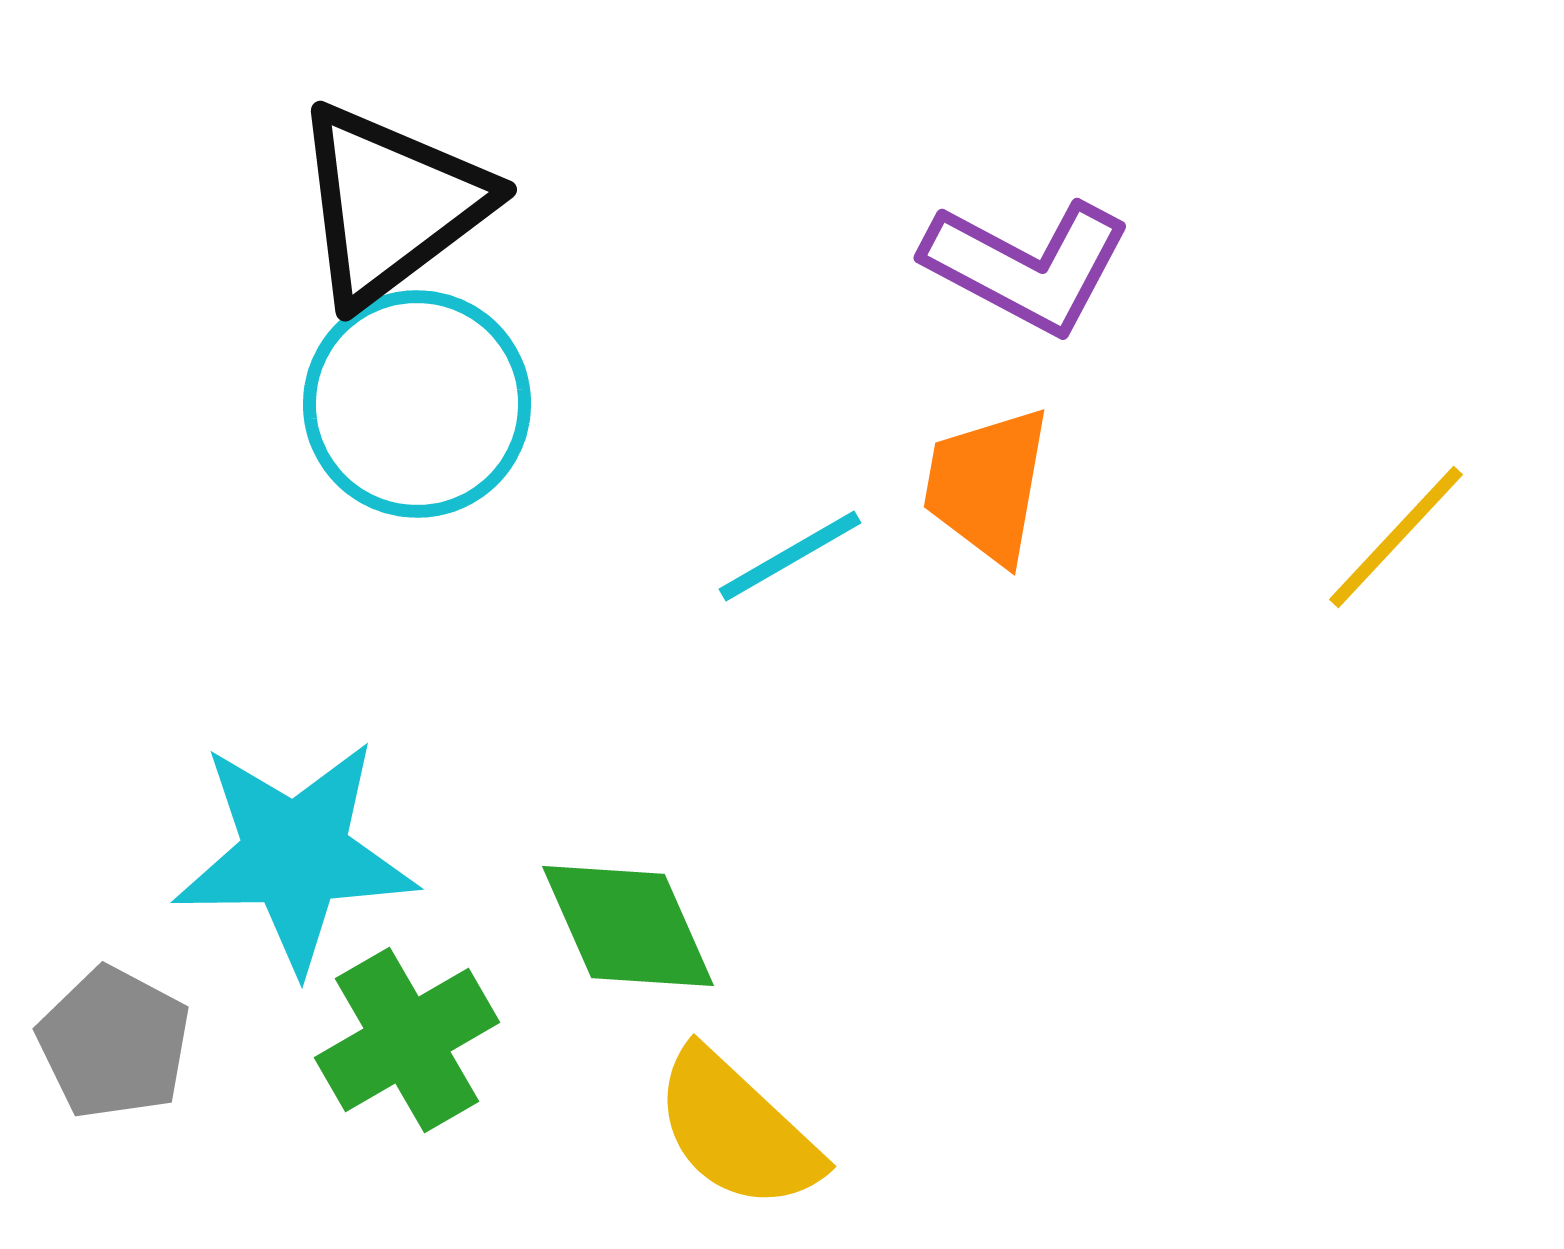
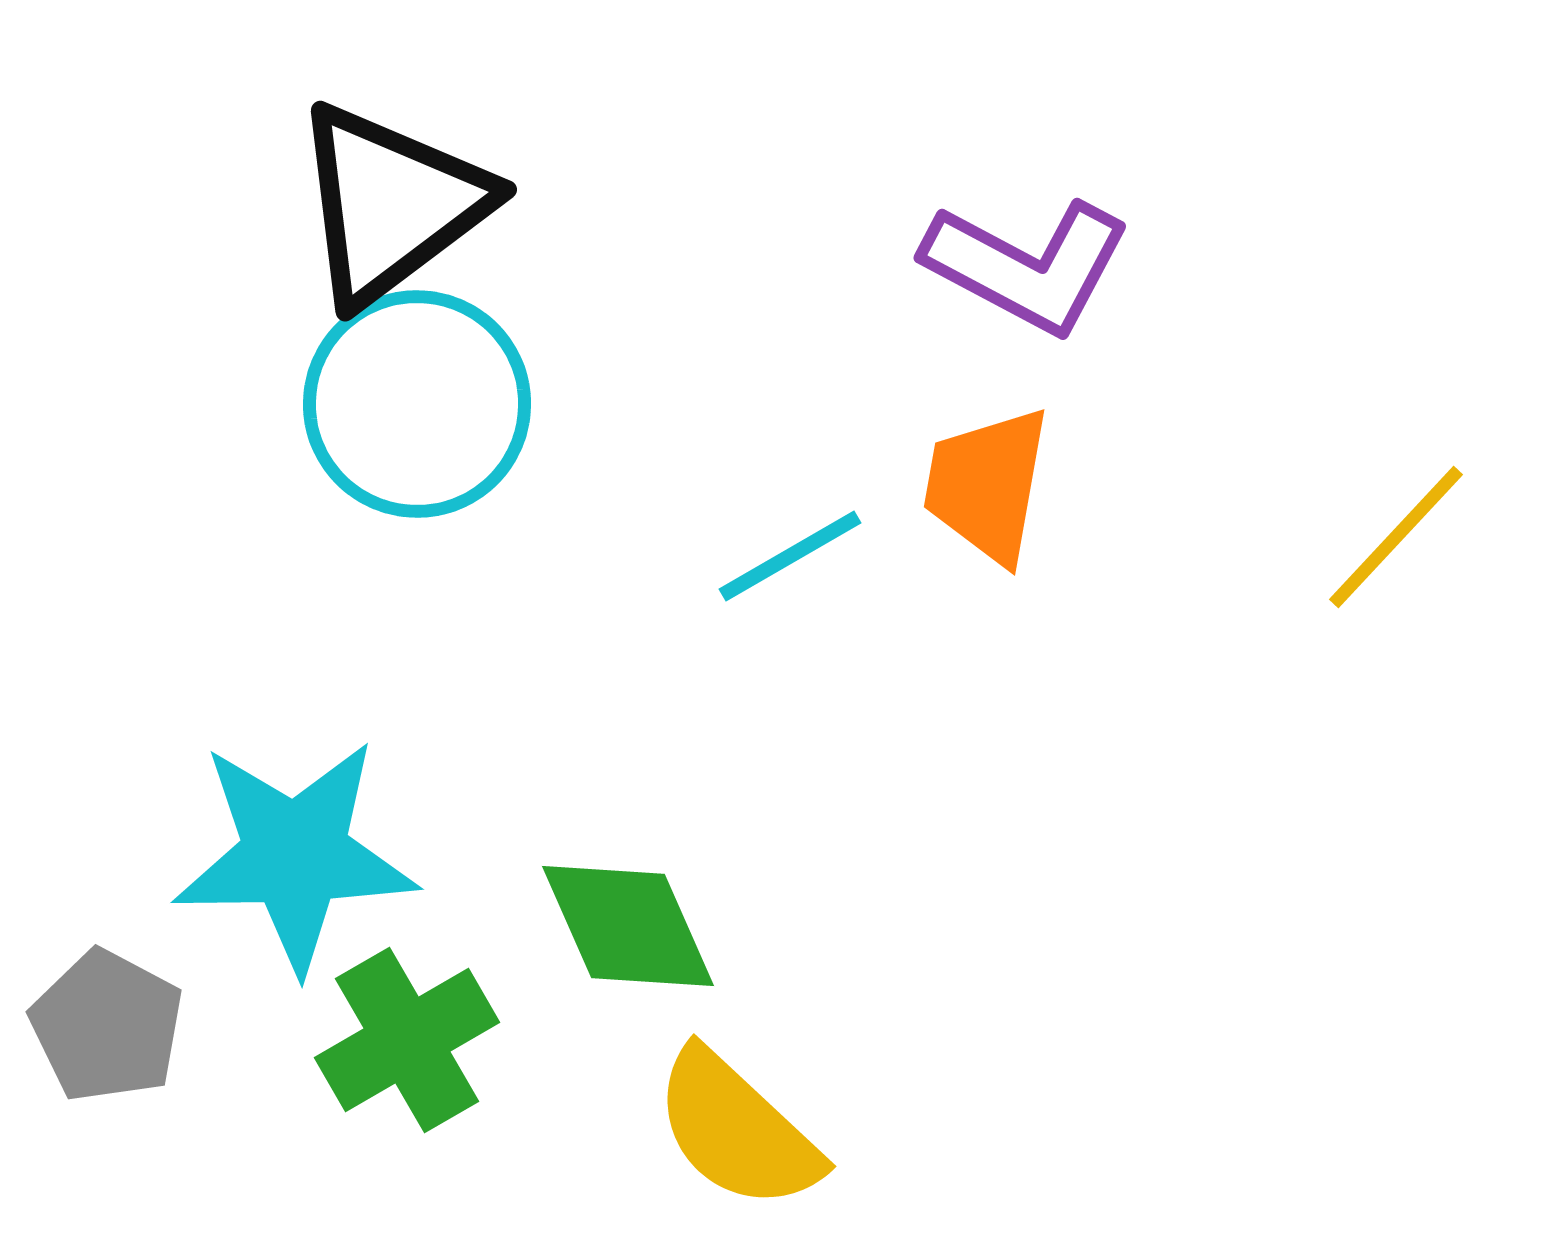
gray pentagon: moved 7 px left, 17 px up
